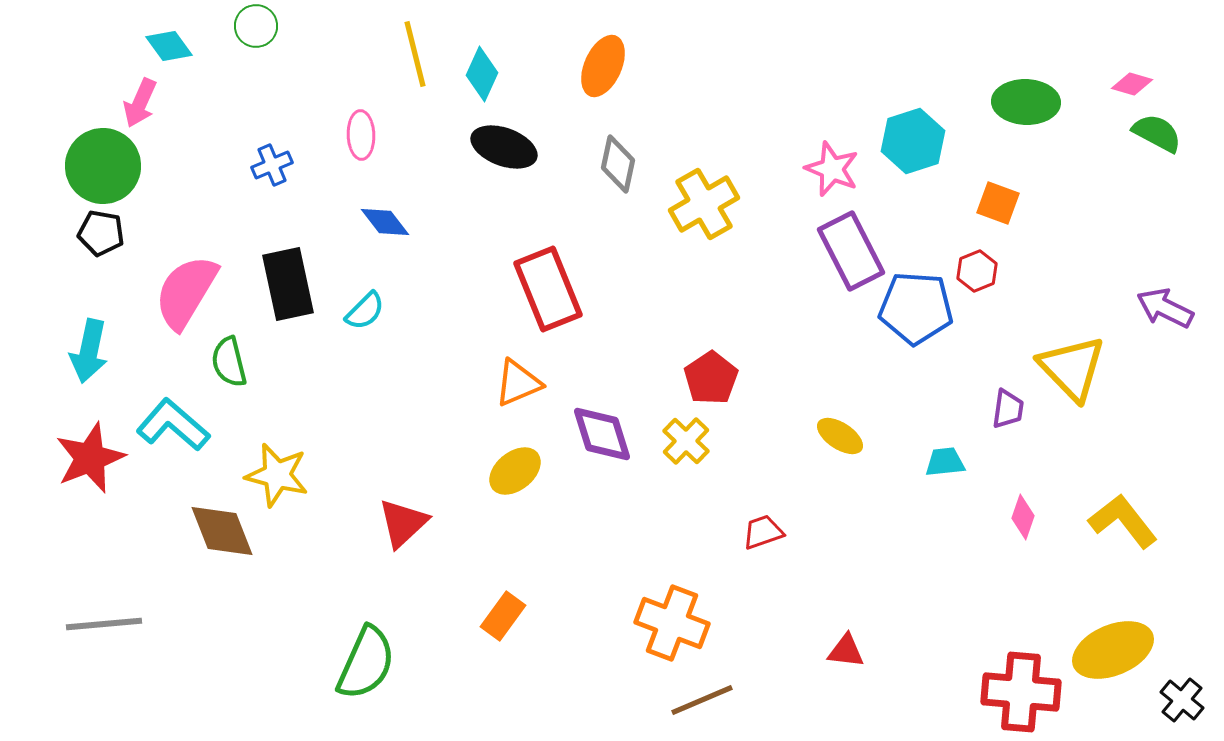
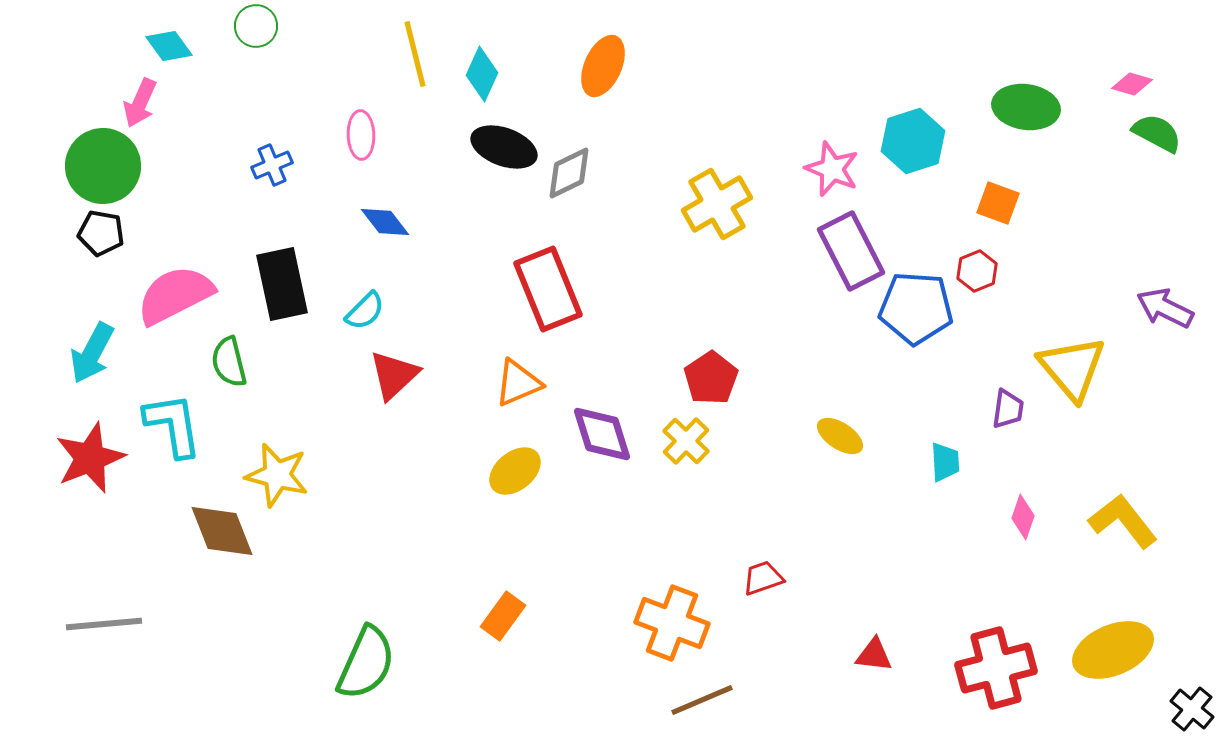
green ellipse at (1026, 102): moved 5 px down; rotated 6 degrees clockwise
gray diamond at (618, 164): moved 49 px left, 9 px down; rotated 52 degrees clockwise
yellow cross at (704, 204): moved 13 px right
black rectangle at (288, 284): moved 6 px left
pink semicircle at (186, 292): moved 11 px left, 3 px down; rotated 32 degrees clockwise
cyan arrow at (89, 351): moved 3 px right, 2 px down; rotated 16 degrees clockwise
yellow triangle at (1072, 368): rotated 4 degrees clockwise
cyan L-shape at (173, 425): rotated 40 degrees clockwise
cyan trapezoid at (945, 462): rotated 93 degrees clockwise
red triangle at (403, 523): moved 9 px left, 148 px up
red trapezoid at (763, 532): moved 46 px down
red triangle at (846, 651): moved 28 px right, 4 px down
red cross at (1021, 692): moved 25 px left, 24 px up; rotated 20 degrees counterclockwise
black cross at (1182, 700): moved 10 px right, 9 px down
